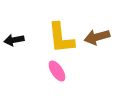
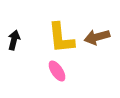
black arrow: rotated 114 degrees clockwise
